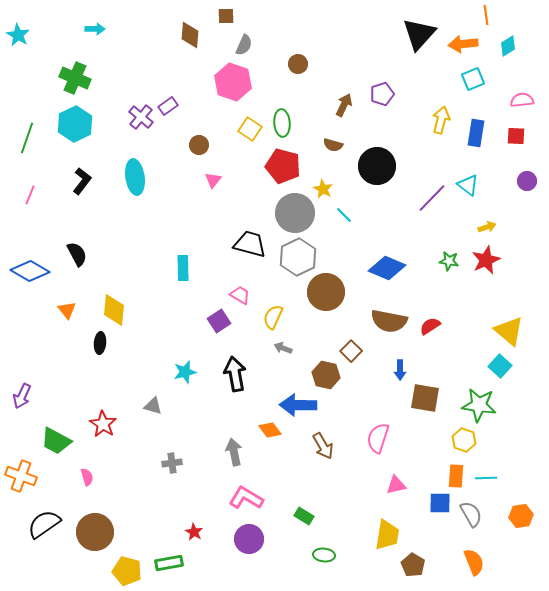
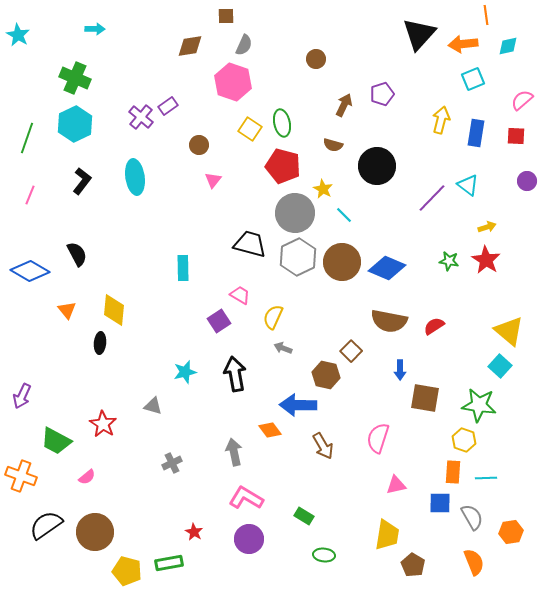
brown diamond at (190, 35): moved 11 px down; rotated 76 degrees clockwise
cyan diamond at (508, 46): rotated 20 degrees clockwise
brown circle at (298, 64): moved 18 px right, 5 px up
pink semicircle at (522, 100): rotated 35 degrees counterclockwise
green ellipse at (282, 123): rotated 8 degrees counterclockwise
red star at (486, 260): rotated 16 degrees counterclockwise
brown circle at (326, 292): moved 16 px right, 30 px up
red semicircle at (430, 326): moved 4 px right
gray cross at (172, 463): rotated 18 degrees counterclockwise
orange rectangle at (456, 476): moved 3 px left, 4 px up
pink semicircle at (87, 477): rotated 66 degrees clockwise
gray semicircle at (471, 514): moved 1 px right, 3 px down
orange hexagon at (521, 516): moved 10 px left, 16 px down
black semicircle at (44, 524): moved 2 px right, 1 px down
